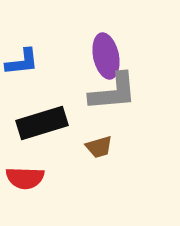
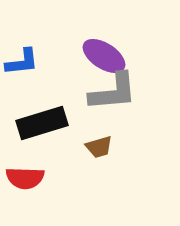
purple ellipse: moved 2 px left; rotated 45 degrees counterclockwise
